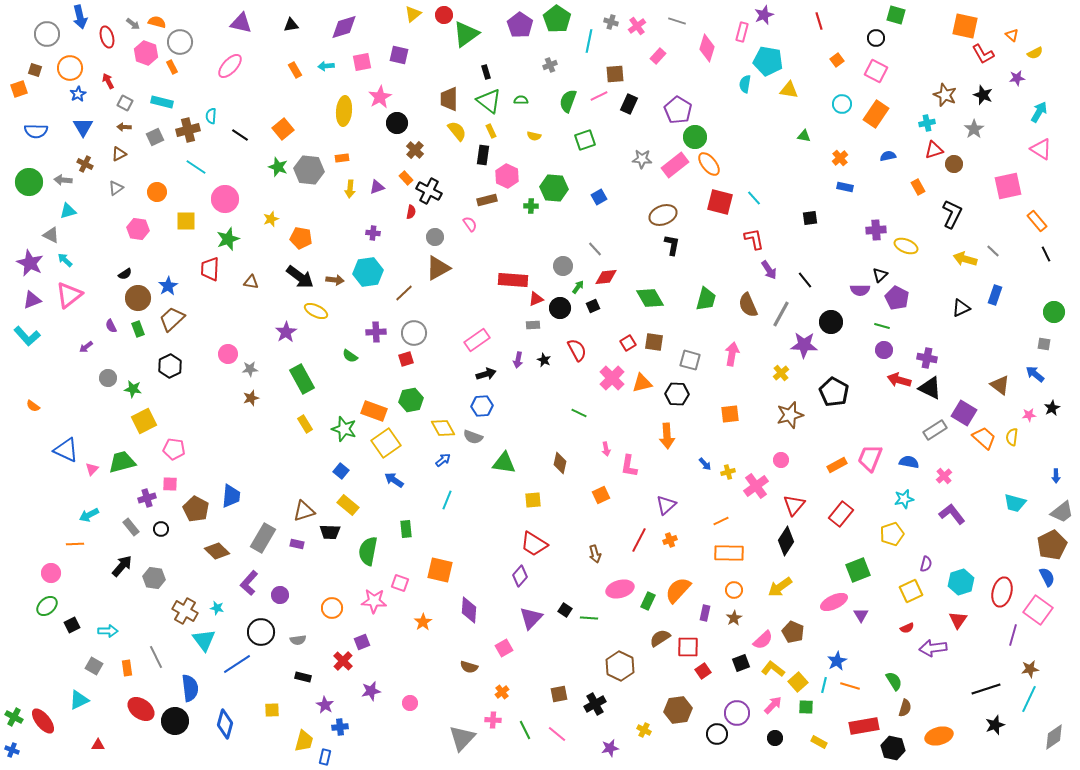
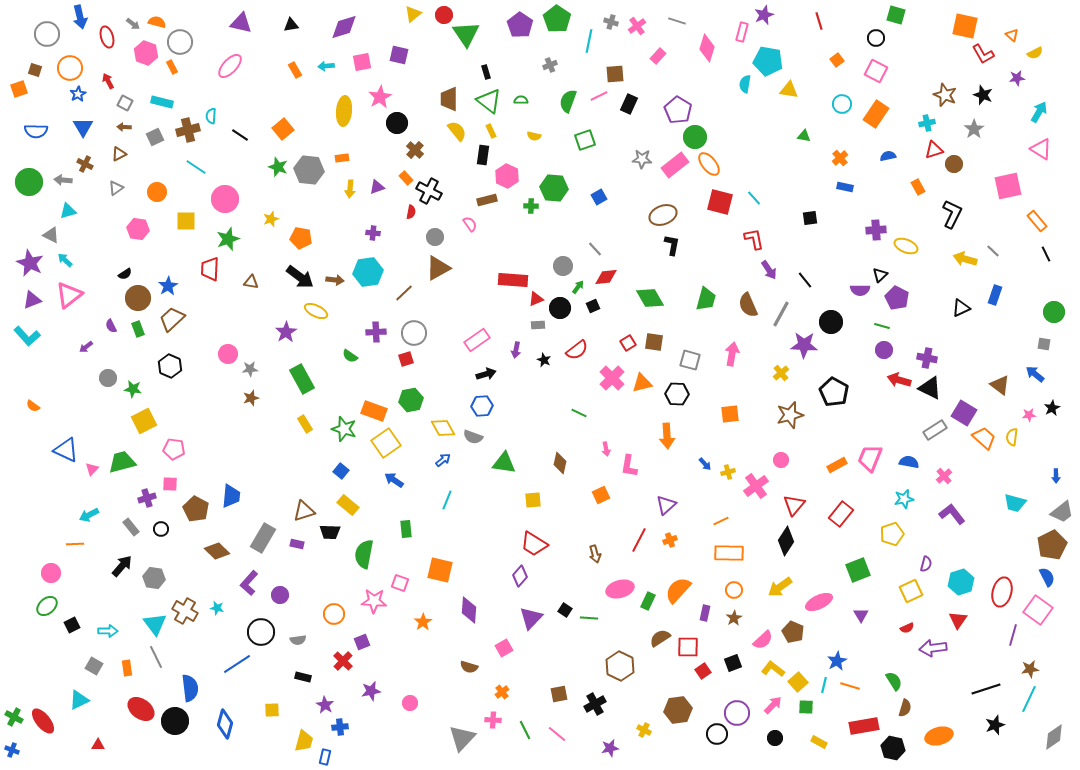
green triangle at (466, 34): rotated 28 degrees counterclockwise
gray rectangle at (533, 325): moved 5 px right
red semicircle at (577, 350): rotated 80 degrees clockwise
purple arrow at (518, 360): moved 2 px left, 10 px up
black hexagon at (170, 366): rotated 10 degrees counterclockwise
green semicircle at (368, 551): moved 4 px left, 3 px down
pink ellipse at (834, 602): moved 15 px left
orange circle at (332, 608): moved 2 px right, 6 px down
cyan triangle at (204, 640): moved 49 px left, 16 px up
black square at (741, 663): moved 8 px left
